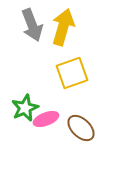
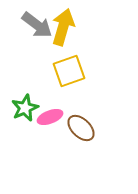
gray arrow: moved 5 px right; rotated 32 degrees counterclockwise
yellow square: moved 3 px left, 2 px up
pink ellipse: moved 4 px right, 2 px up
